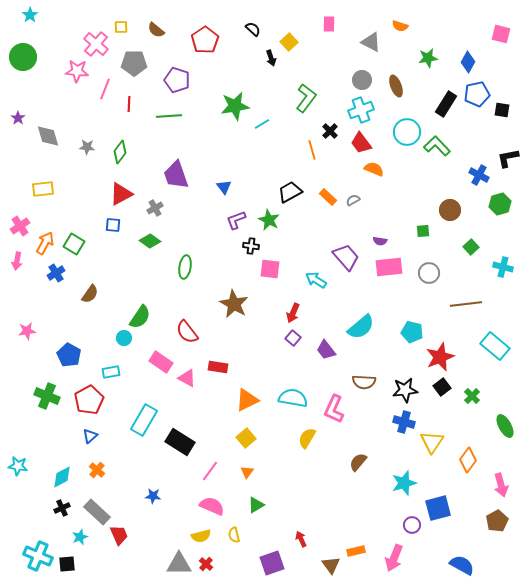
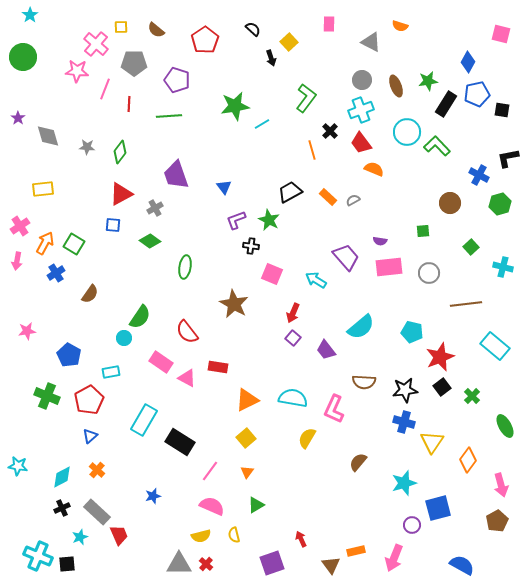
green star at (428, 58): moved 23 px down
brown circle at (450, 210): moved 7 px up
pink square at (270, 269): moved 2 px right, 5 px down; rotated 15 degrees clockwise
blue star at (153, 496): rotated 21 degrees counterclockwise
